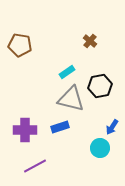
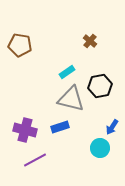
purple cross: rotated 15 degrees clockwise
purple line: moved 6 px up
